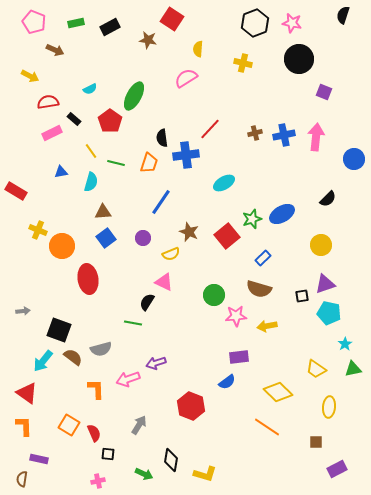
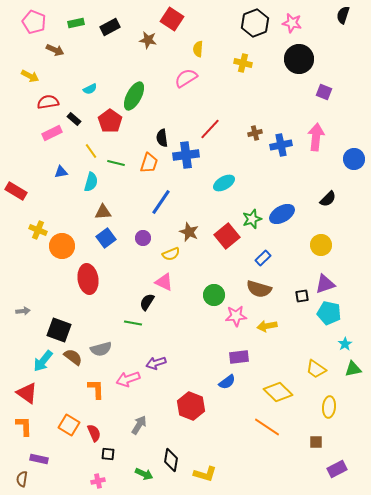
blue cross at (284, 135): moved 3 px left, 10 px down
